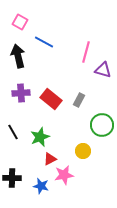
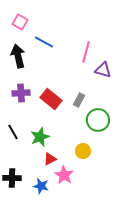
green circle: moved 4 px left, 5 px up
pink star: rotated 30 degrees counterclockwise
